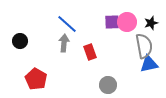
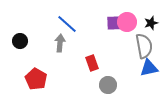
purple square: moved 2 px right, 1 px down
gray arrow: moved 4 px left
red rectangle: moved 2 px right, 11 px down
blue triangle: moved 4 px down
